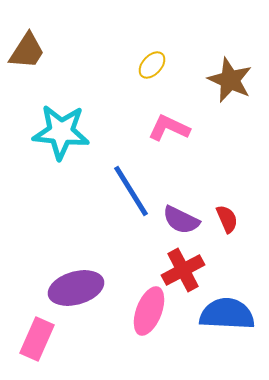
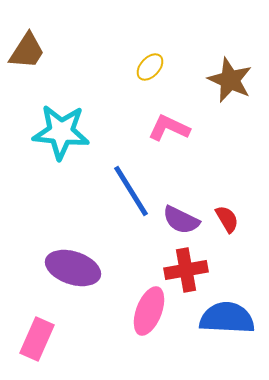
yellow ellipse: moved 2 px left, 2 px down
red semicircle: rotated 8 degrees counterclockwise
red cross: moved 3 px right; rotated 18 degrees clockwise
purple ellipse: moved 3 px left, 20 px up; rotated 34 degrees clockwise
blue semicircle: moved 4 px down
